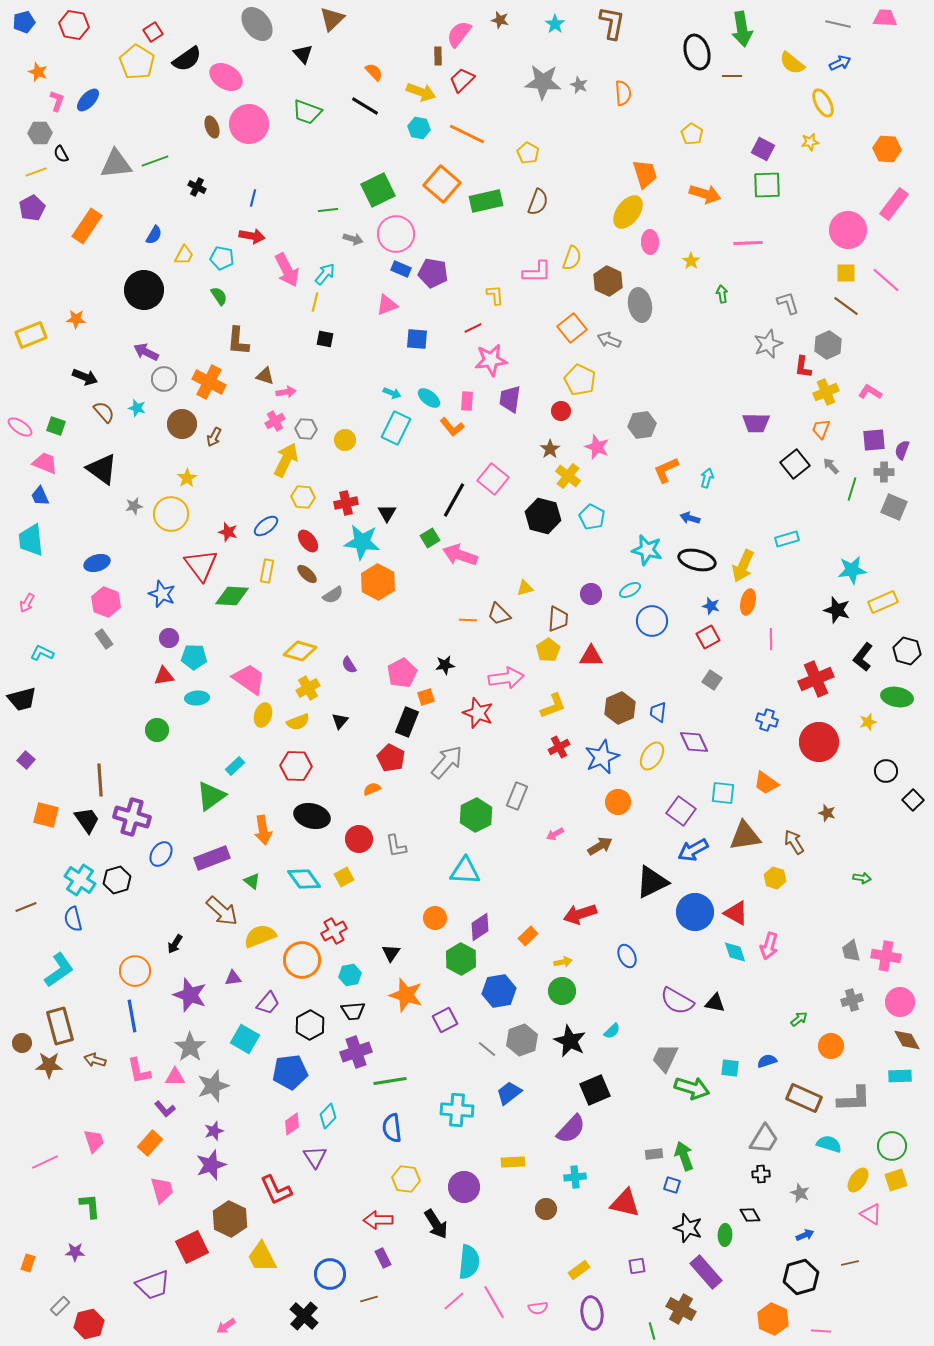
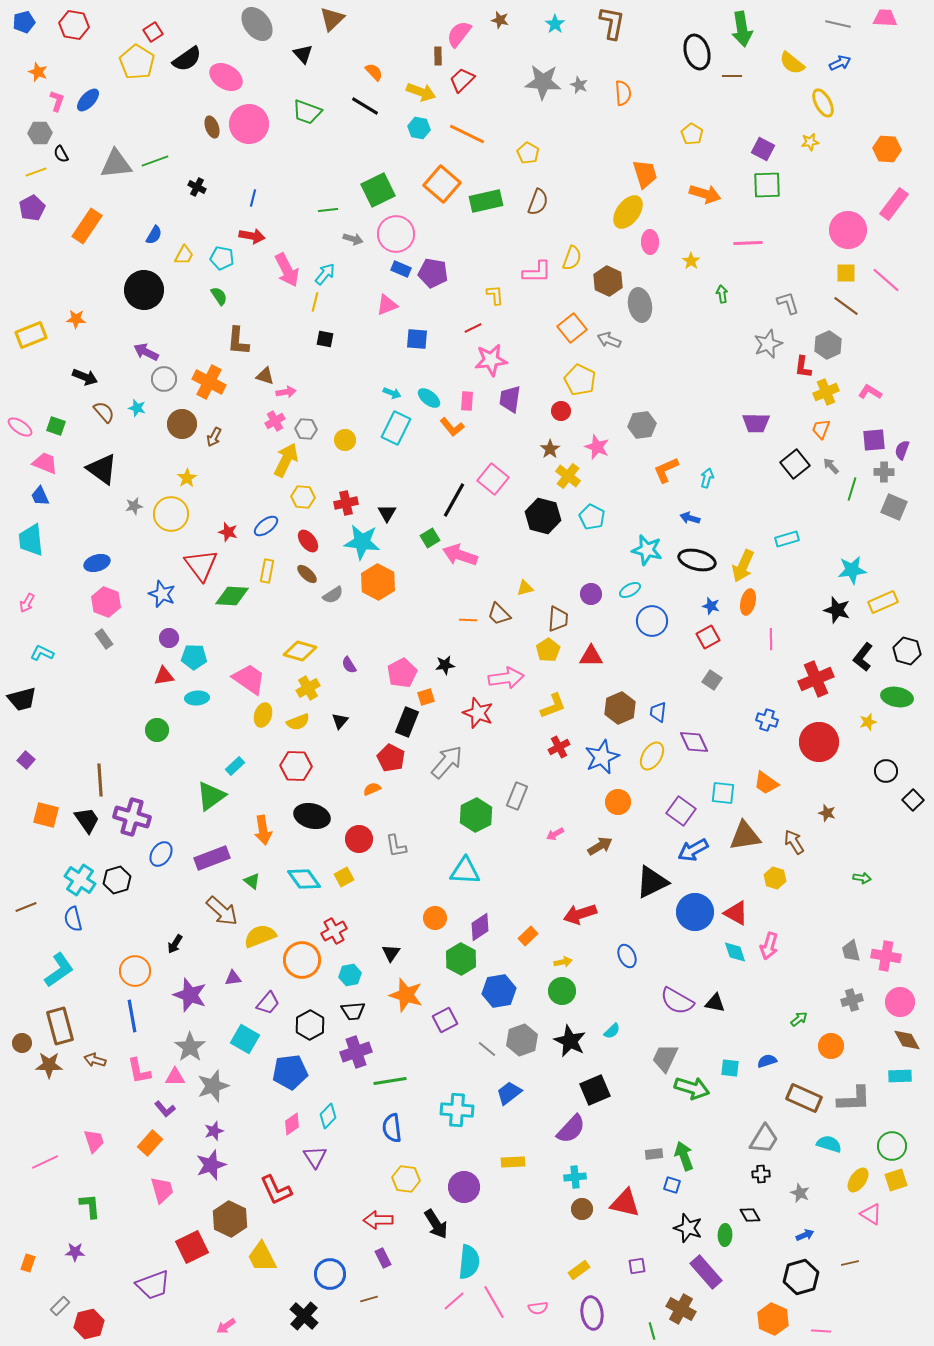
brown circle at (546, 1209): moved 36 px right
